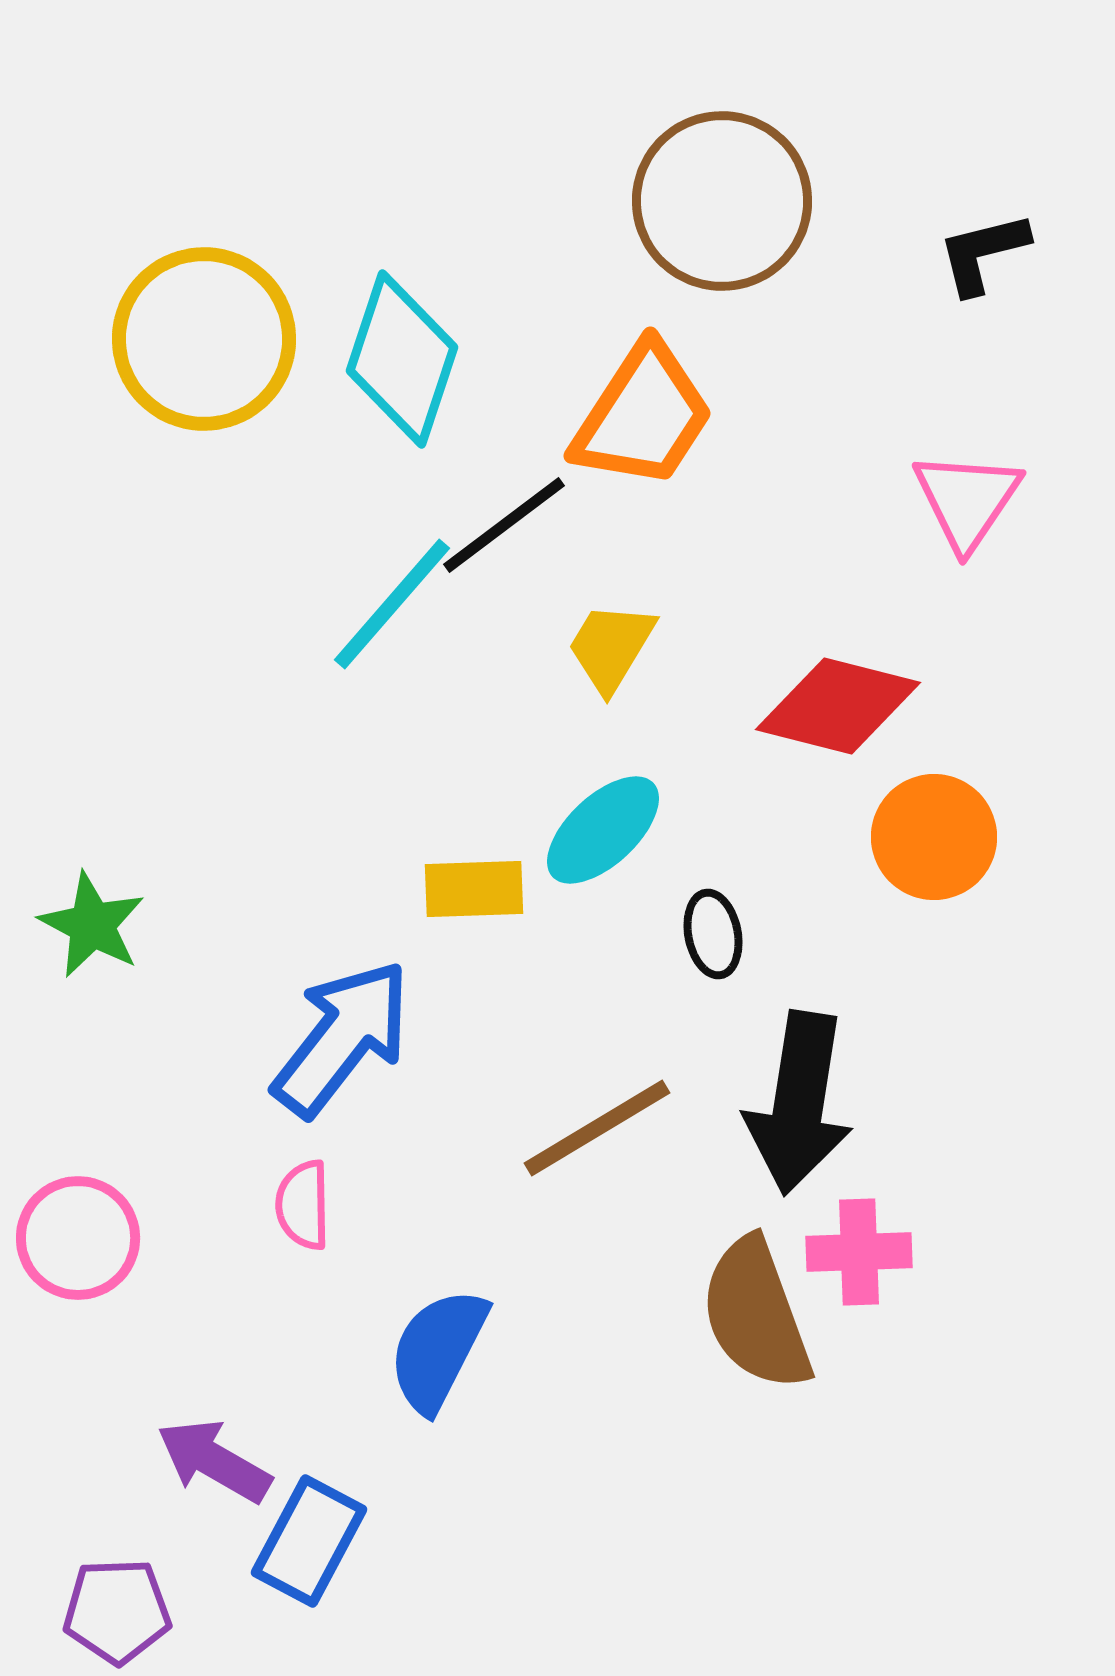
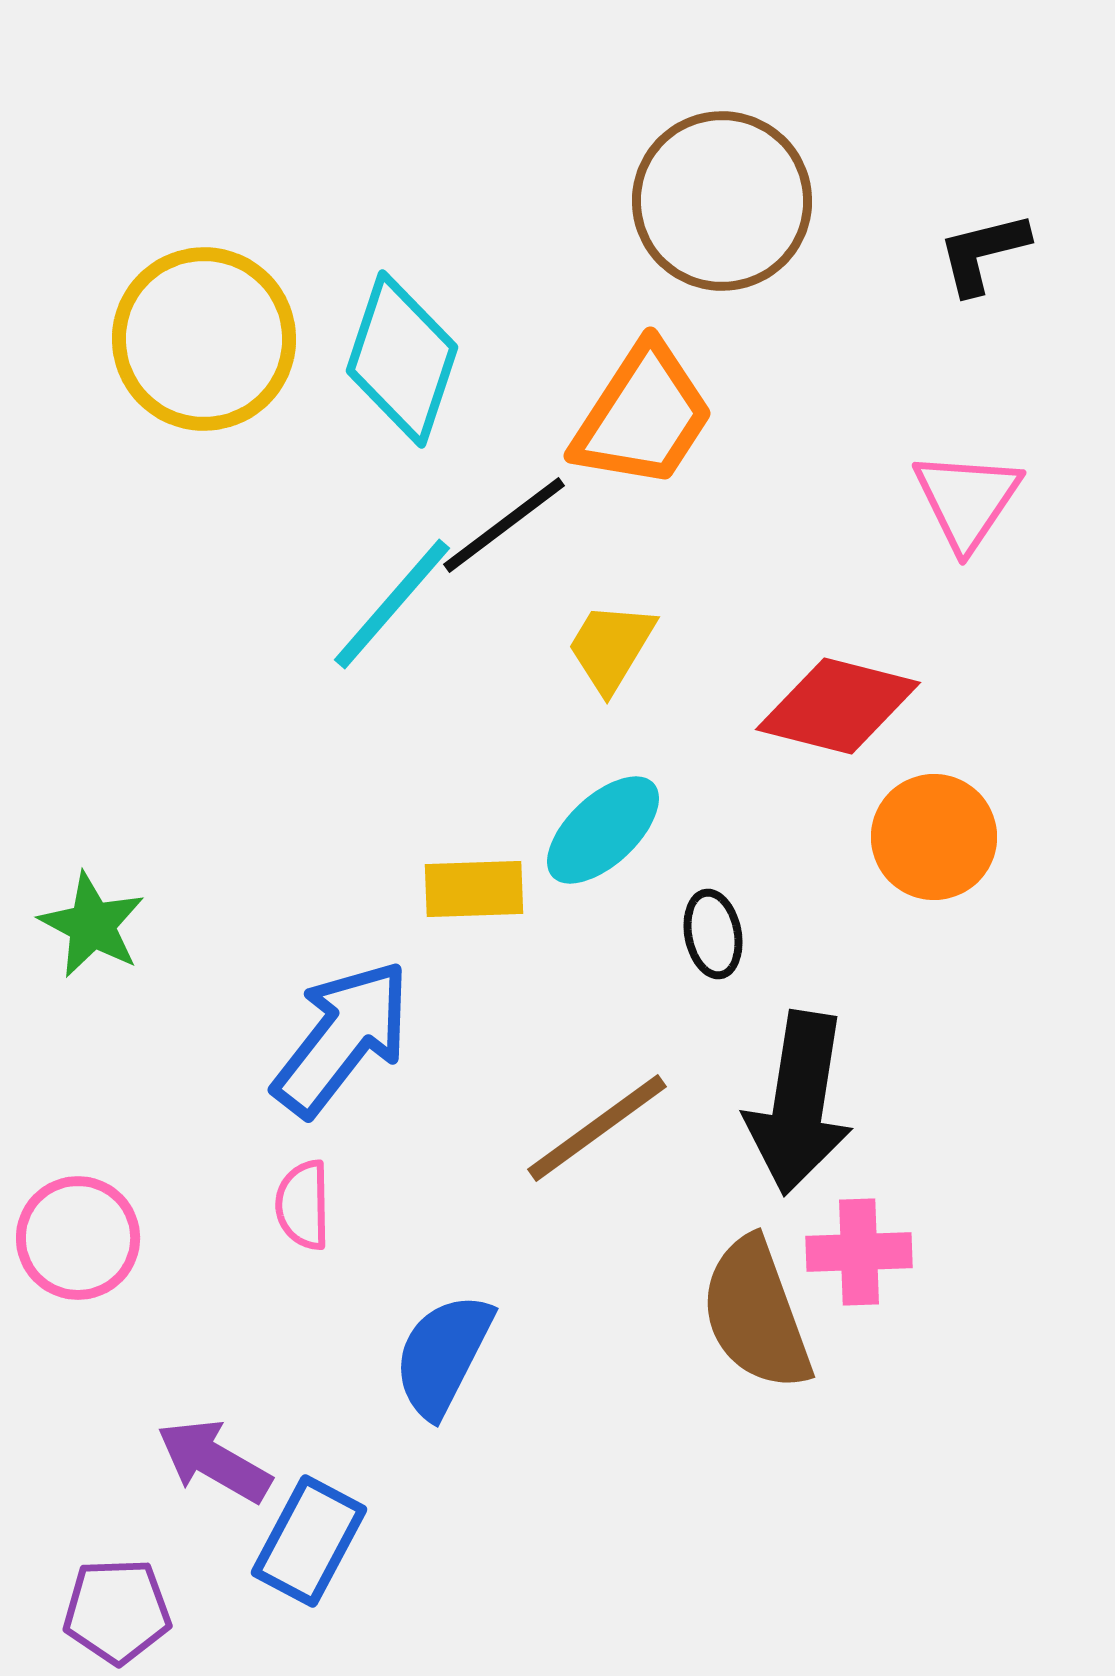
brown line: rotated 5 degrees counterclockwise
blue semicircle: moved 5 px right, 5 px down
